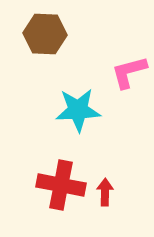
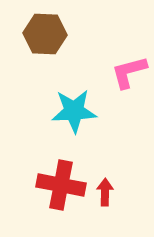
cyan star: moved 4 px left, 1 px down
